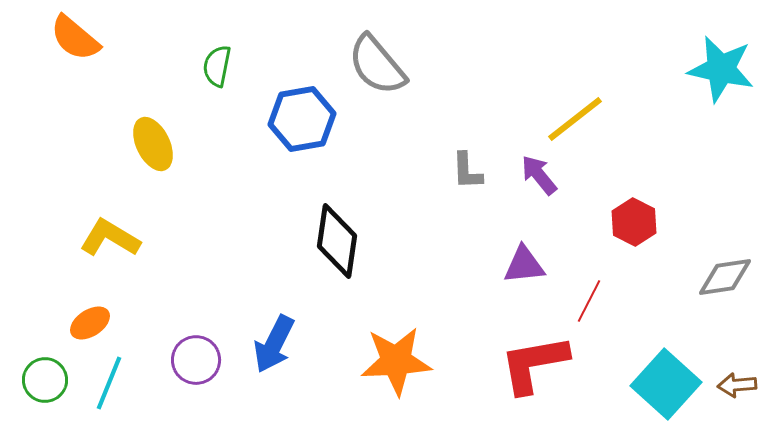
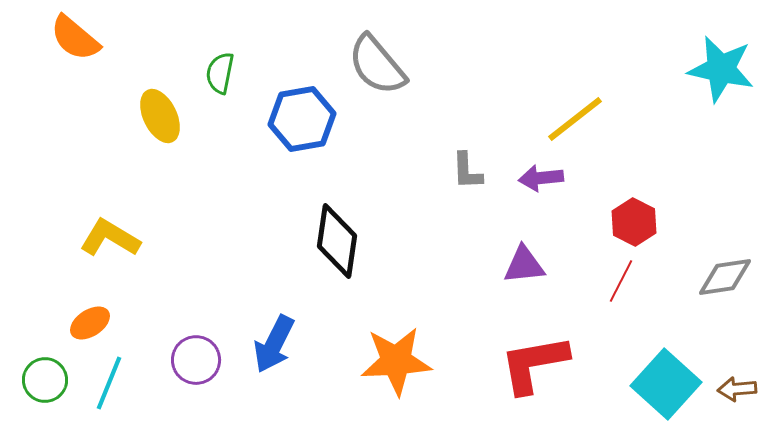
green semicircle: moved 3 px right, 7 px down
yellow ellipse: moved 7 px right, 28 px up
purple arrow: moved 2 px right, 3 px down; rotated 57 degrees counterclockwise
red line: moved 32 px right, 20 px up
brown arrow: moved 4 px down
